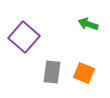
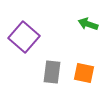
orange square: rotated 10 degrees counterclockwise
